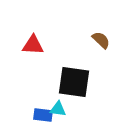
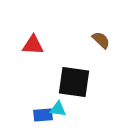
blue rectangle: rotated 12 degrees counterclockwise
